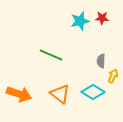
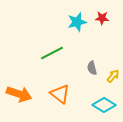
cyan star: moved 3 px left, 1 px down
green line: moved 1 px right, 2 px up; rotated 50 degrees counterclockwise
gray semicircle: moved 9 px left, 7 px down; rotated 16 degrees counterclockwise
yellow arrow: rotated 16 degrees clockwise
cyan diamond: moved 11 px right, 13 px down
